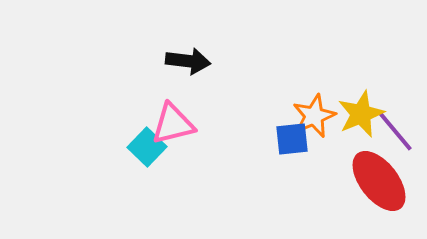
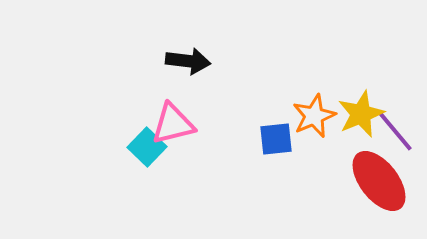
blue square: moved 16 px left
